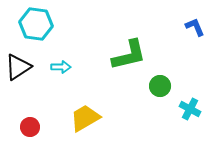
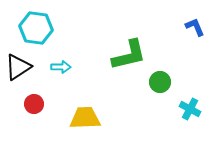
cyan hexagon: moved 4 px down
green circle: moved 4 px up
yellow trapezoid: rotated 28 degrees clockwise
red circle: moved 4 px right, 23 px up
